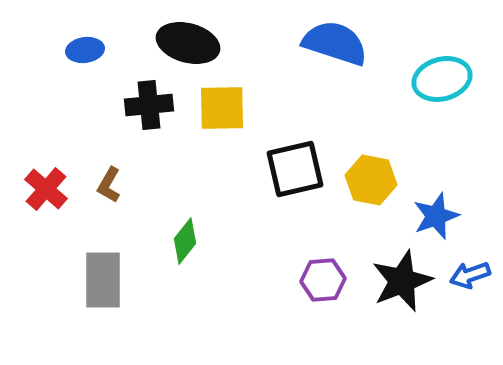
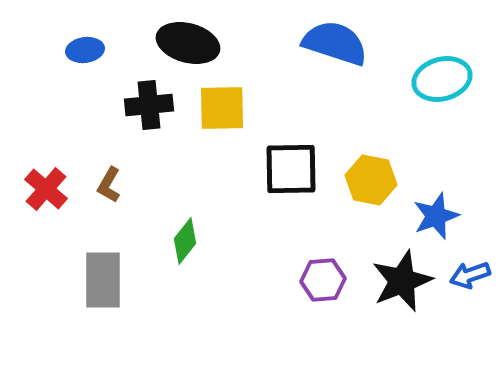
black square: moved 4 px left; rotated 12 degrees clockwise
